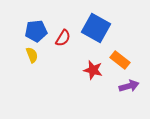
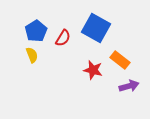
blue pentagon: rotated 25 degrees counterclockwise
